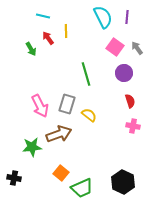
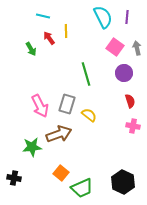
red arrow: moved 1 px right
gray arrow: rotated 24 degrees clockwise
